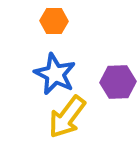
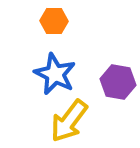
purple hexagon: rotated 12 degrees clockwise
yellow arrow: moved 2 px right, 4 px down
